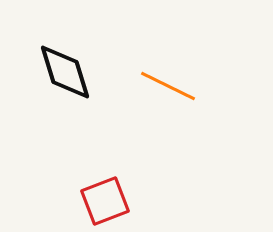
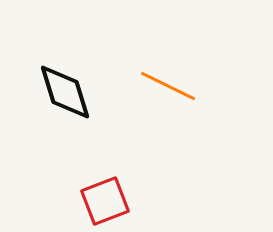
black diamond: moved 20 px down
